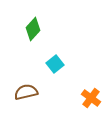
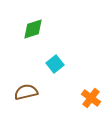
green diamond: rotated 30 degrees clockwise
